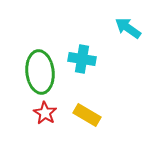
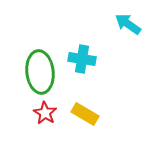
cyan arrow: moved 4 px up
yellow rectangle: moved 2 px left, 1 px up
